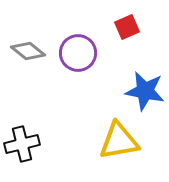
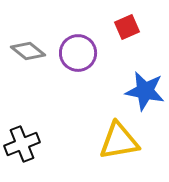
black cross: rotated 8 degrees counterclockwise
